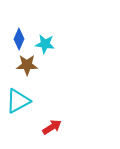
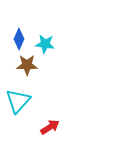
cyan triangle: rotated 20 degrees counterclockwise
red arrow: moved 2 px left
